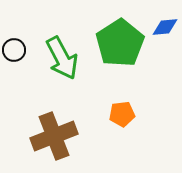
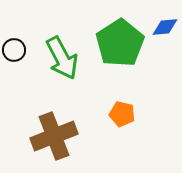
orange pentagon: rotated 20 degrees clockwise
